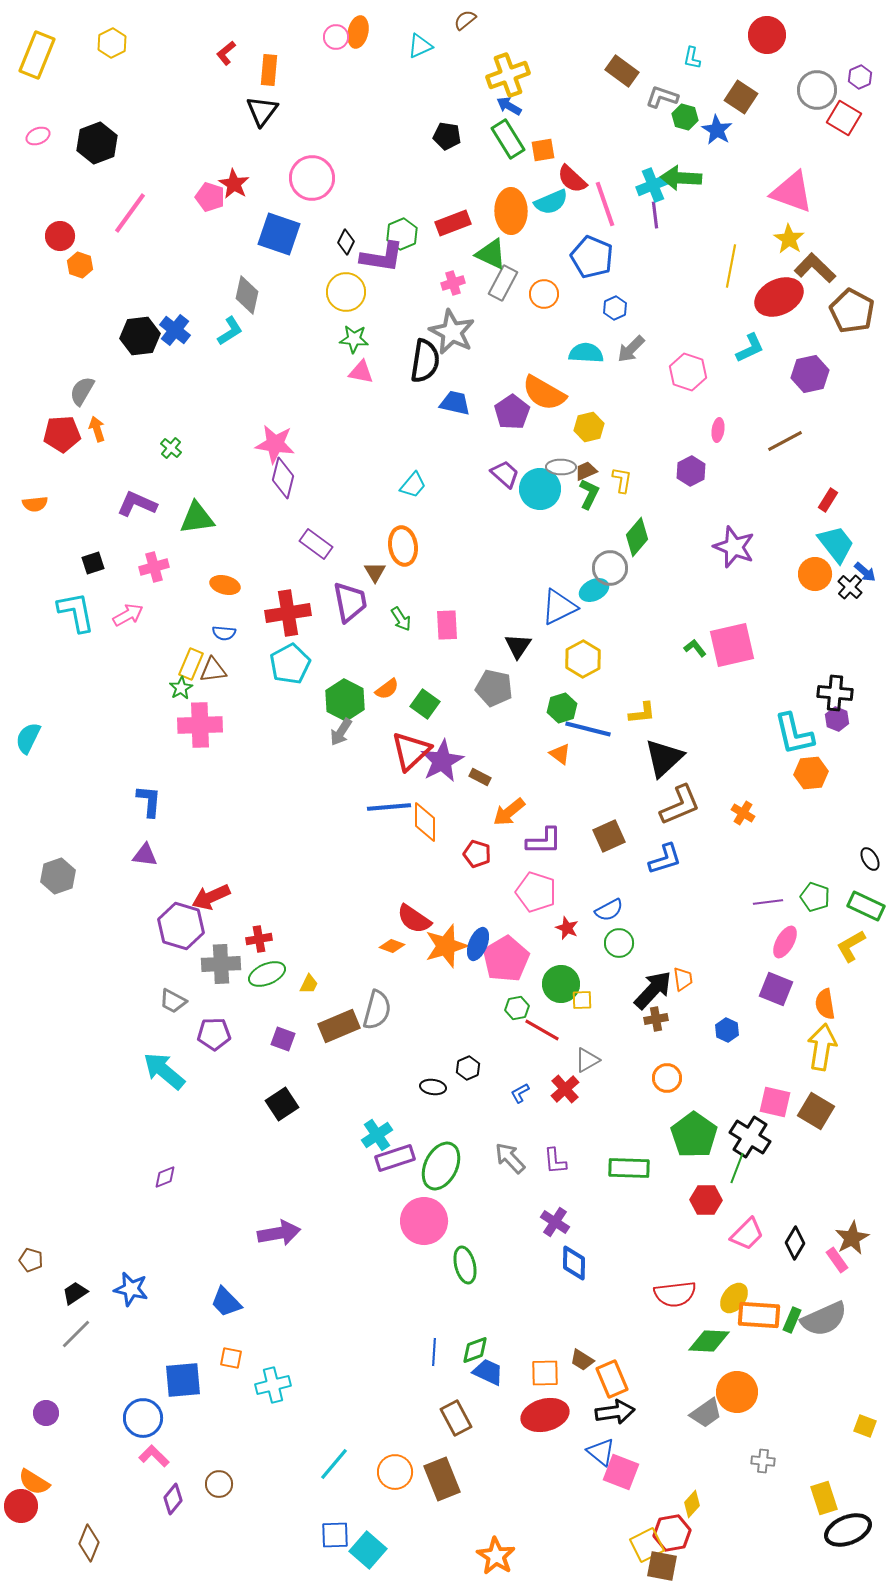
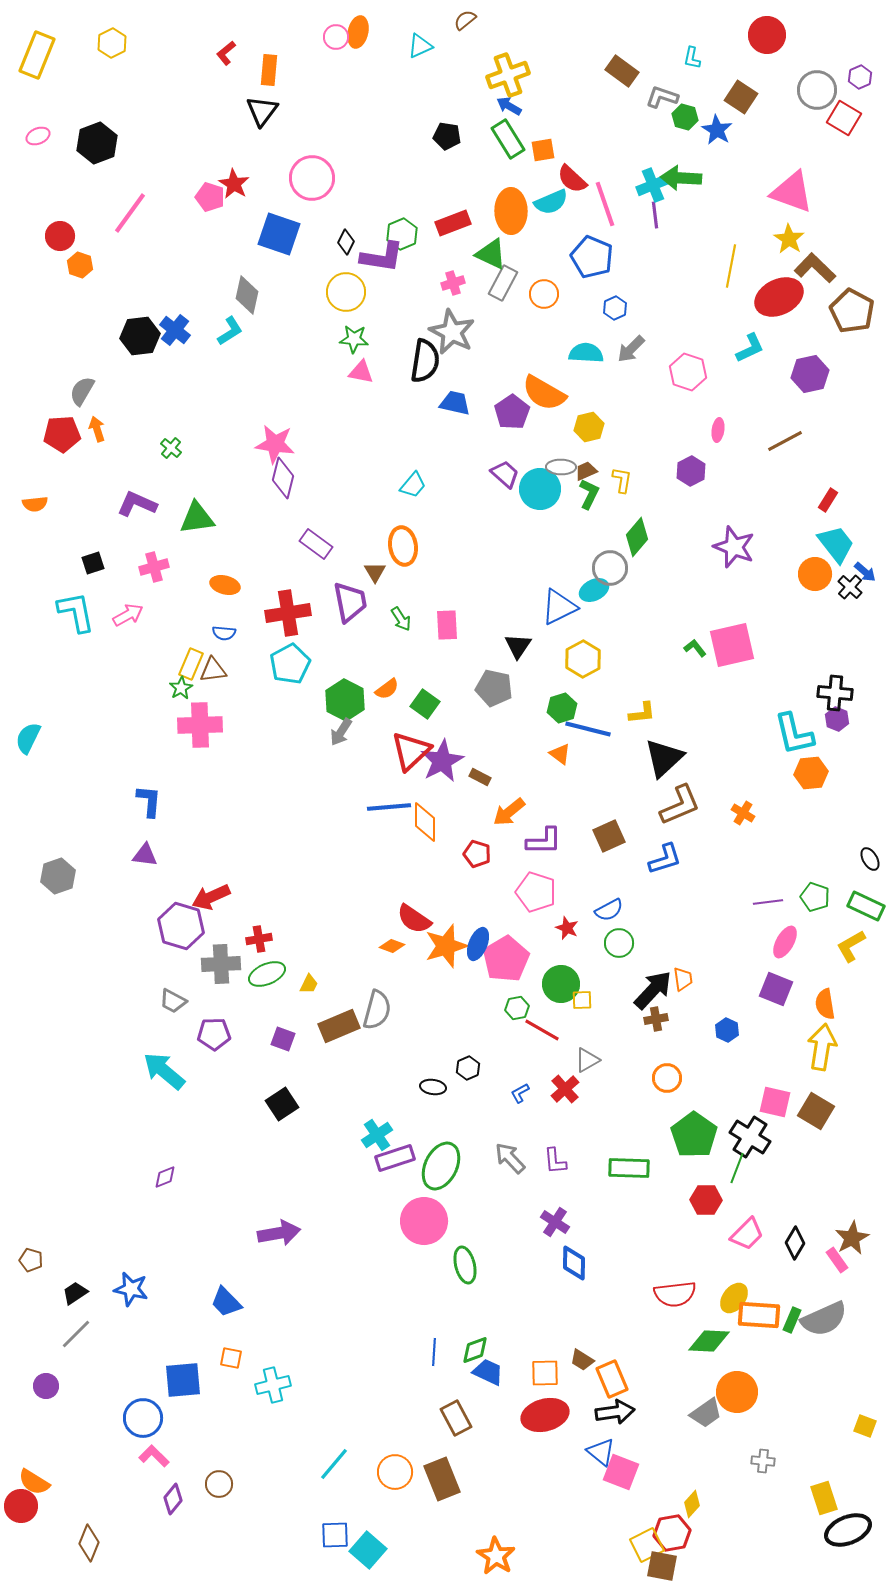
purple circle at (46, 1413): moved 27 px up
